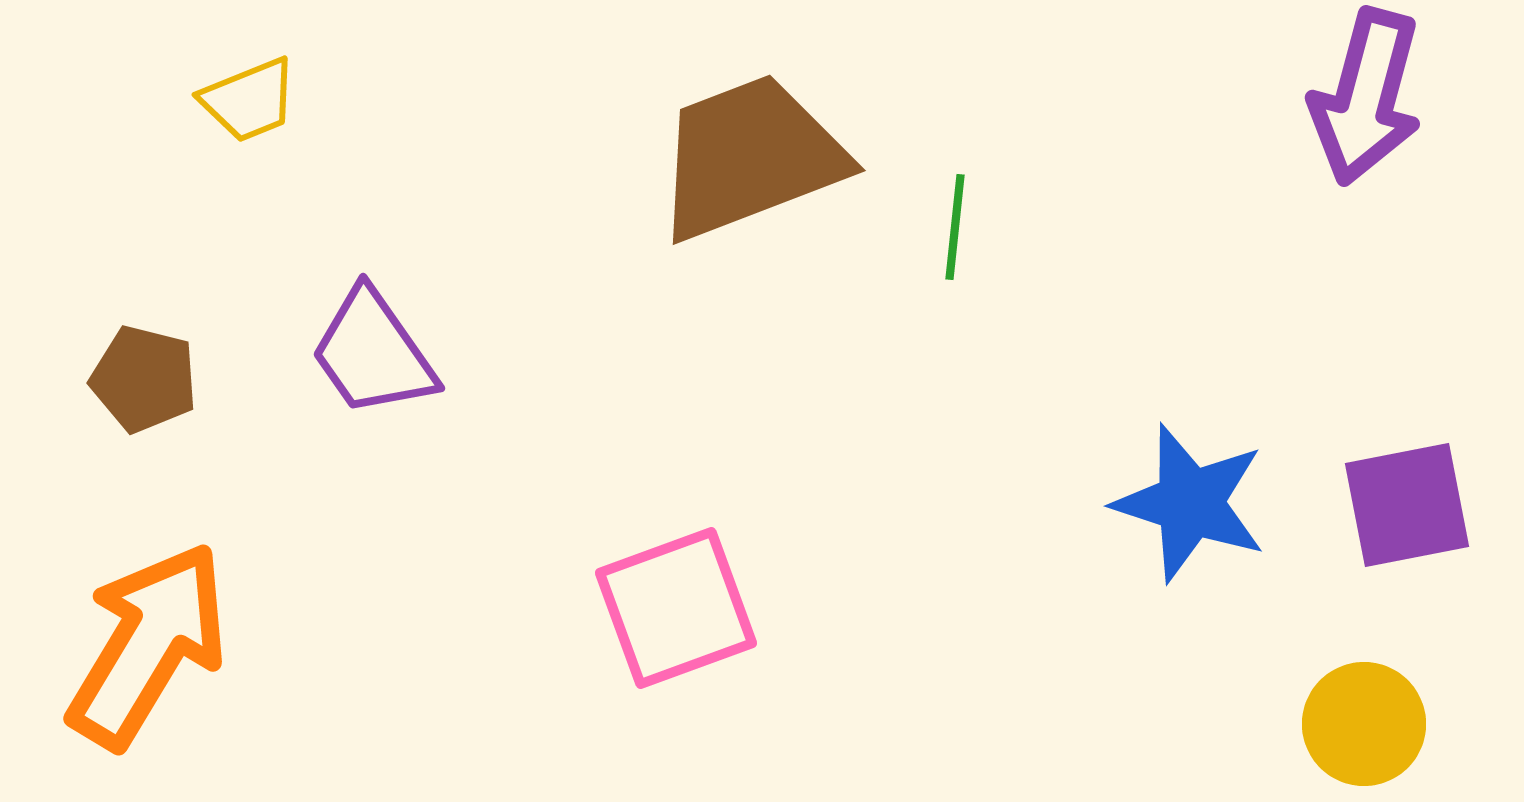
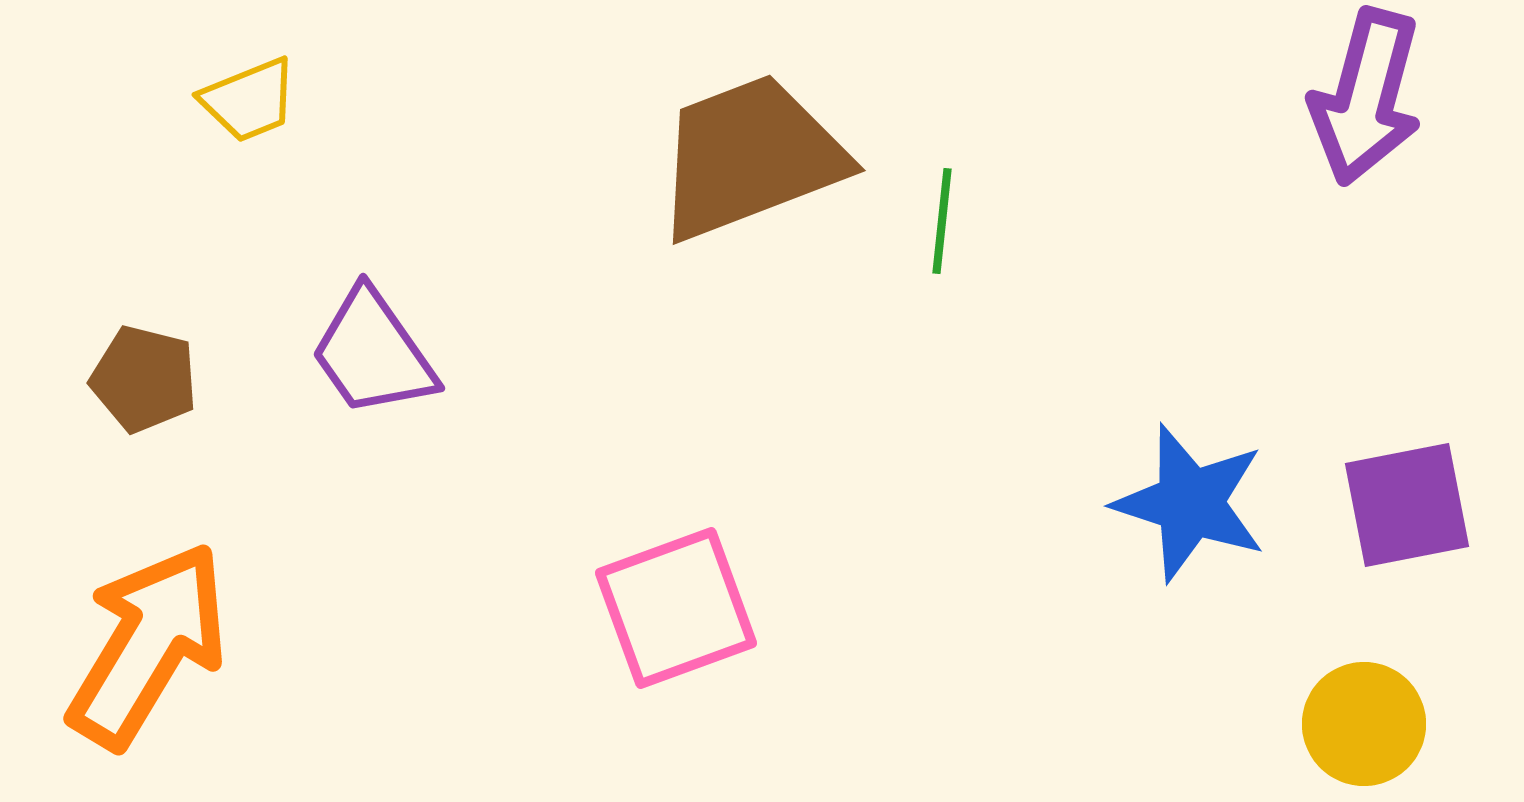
green line: moved 13 px left, 6 px up
